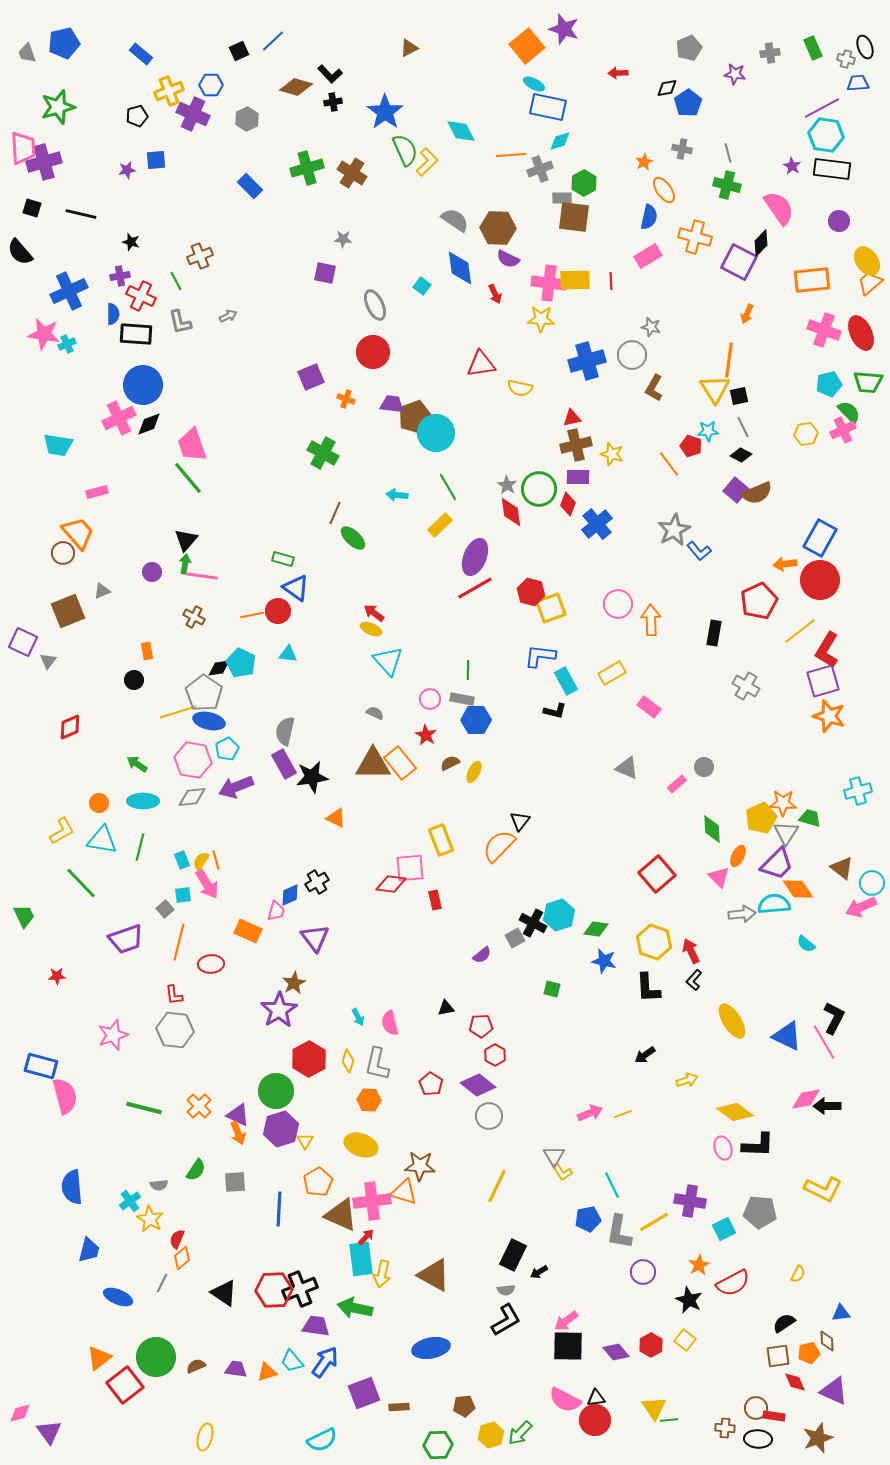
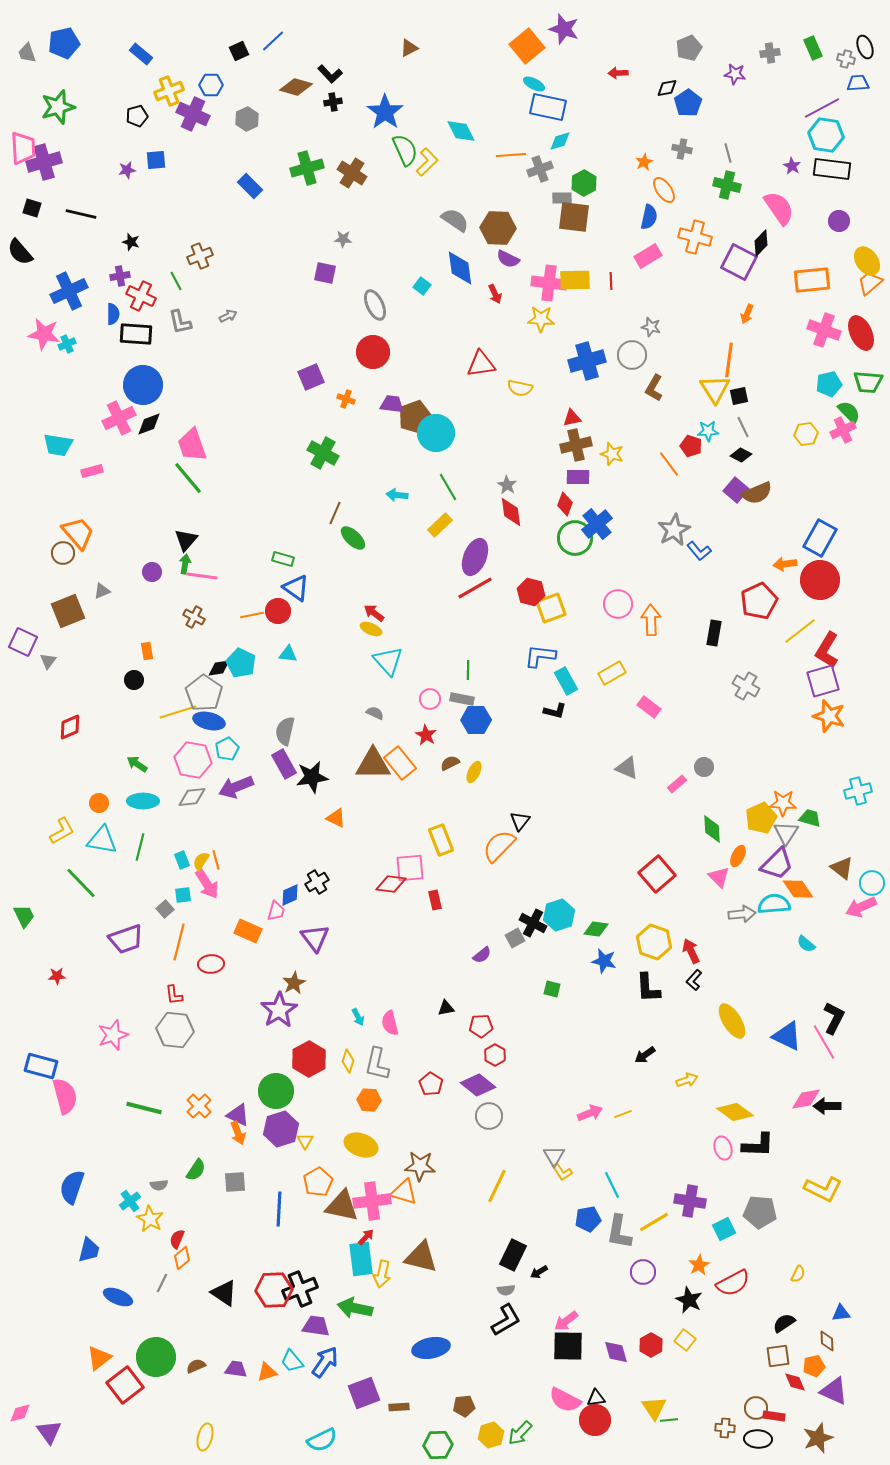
green circle at (539, 489): moved 36 px right, 49 px down
pink rectangle at (97, 492): moved 5 px left, 21 px up
red diamond at (568, 504): moved 3 px left
blue semicircle at (72, 1187): rotated 24 degrees clockwise
brown triangle at (341, 1215): moved 1 px right, 9 px up; rotated 12 degrees counterclockwise
brown triangle at (434, 1275): moved 13 px left, 18 px up; rotated 15 degrees counterclockwise
purple diamond at (616, 1352): rotated 24 degrees clockwise
orange pentagon at (809, 1353): moved 5 px right, 13 px down
